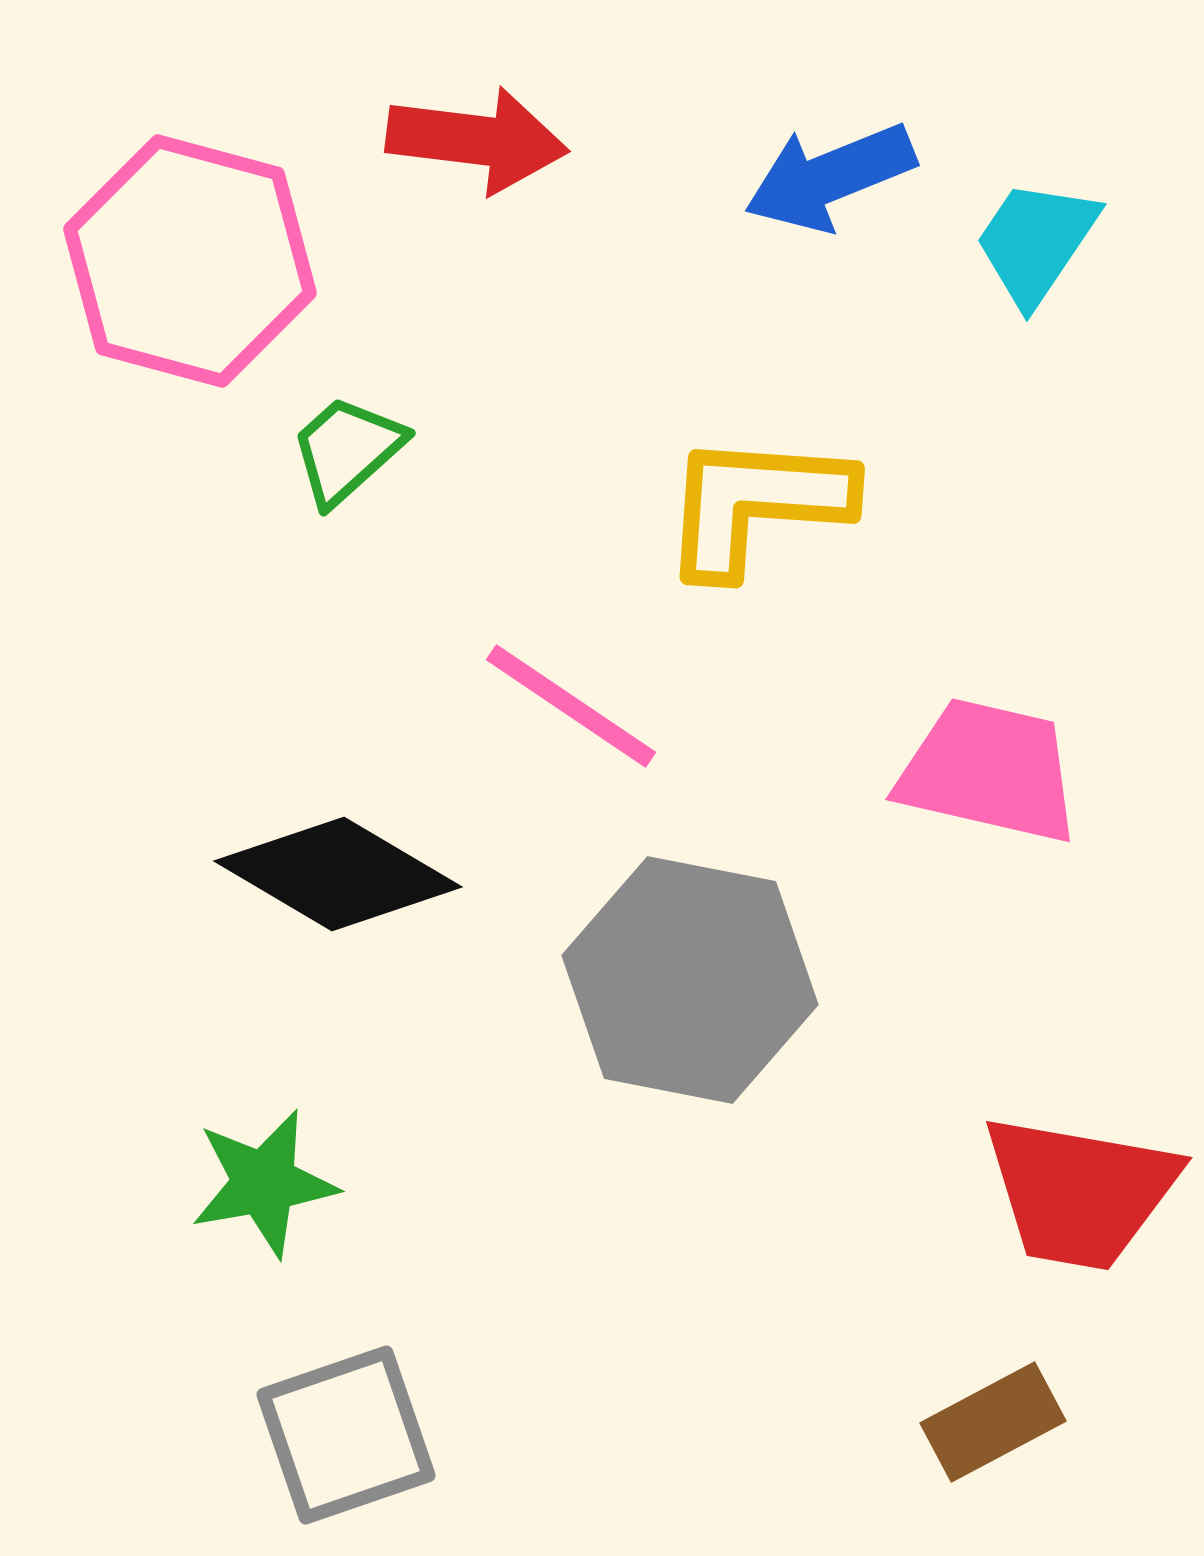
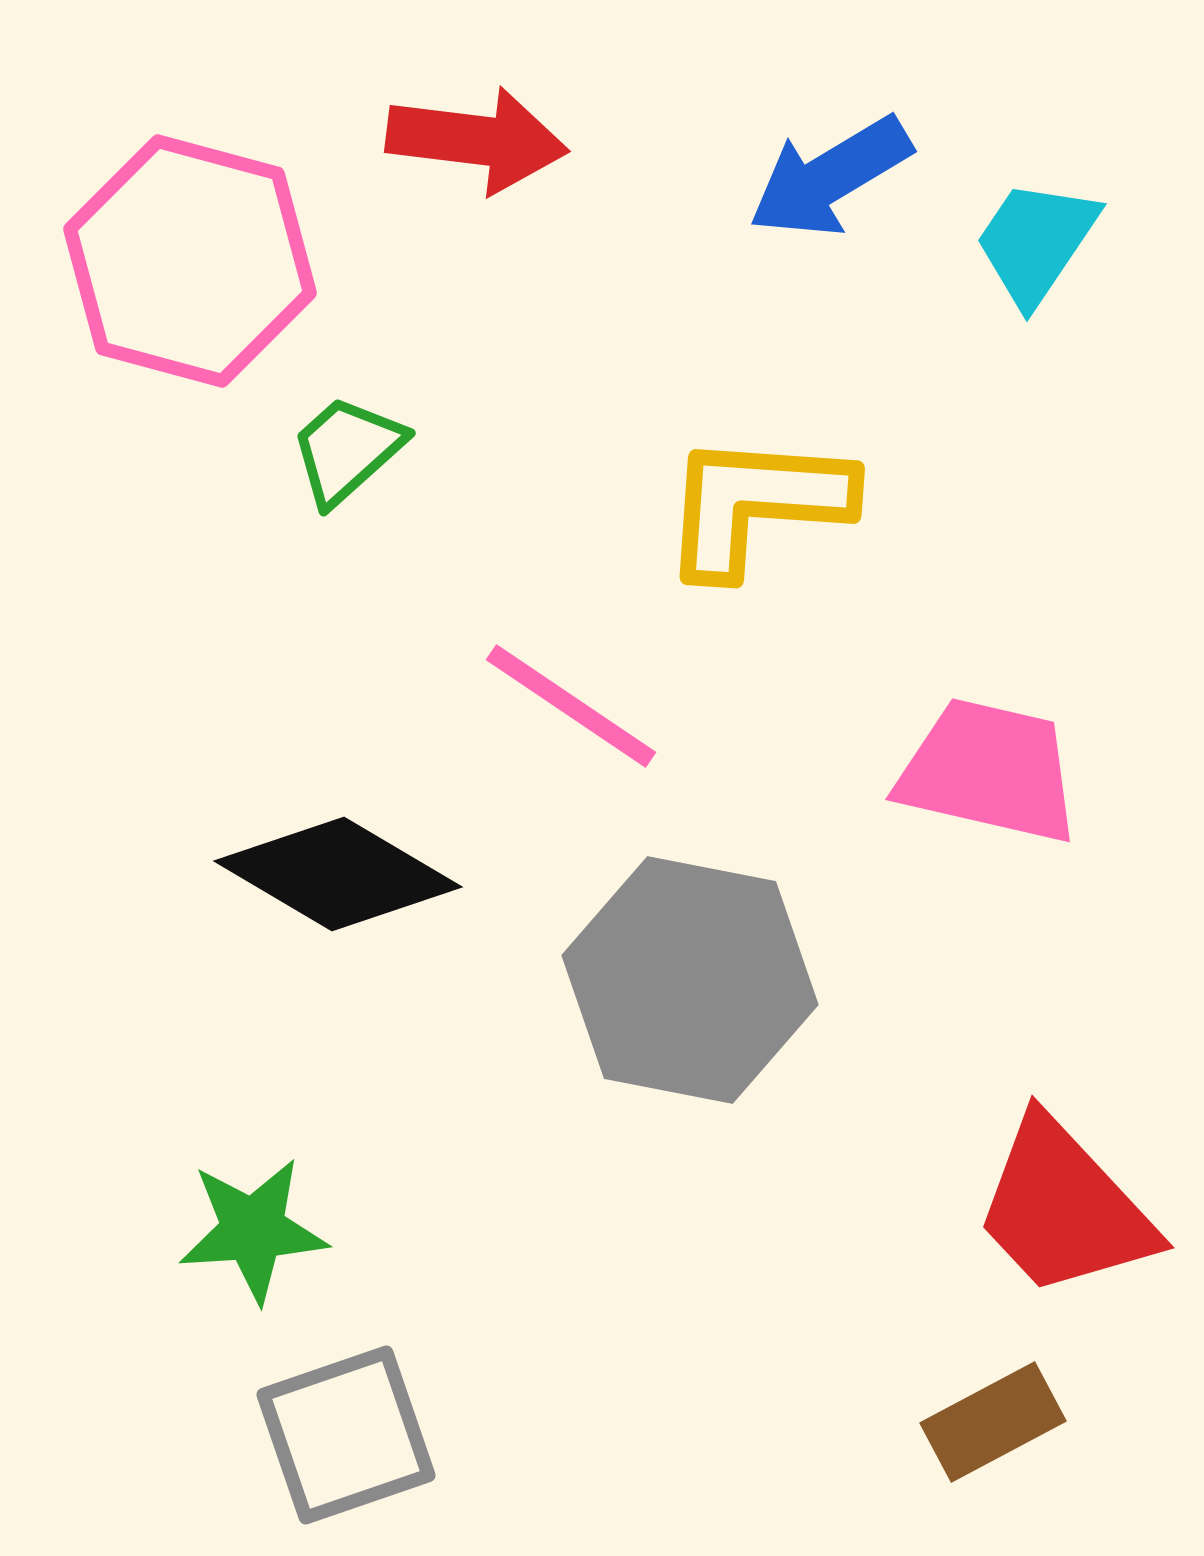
blue arrow: rotated 9 degrees counterclockwise
green star: moved 11 px left, 47 px down; rotated 6 degrees clockwise
red trapezoid: moved 16 px left, 16 px down; rotated 37 degrees clockwise
